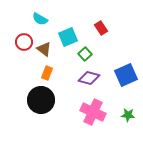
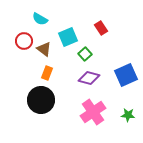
red circle: moved 1 px up
pink cross: rotated 30 degrees clockwise
